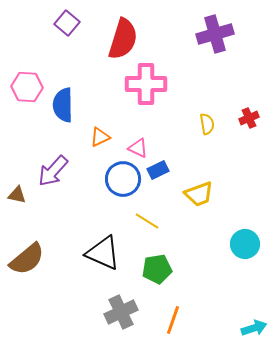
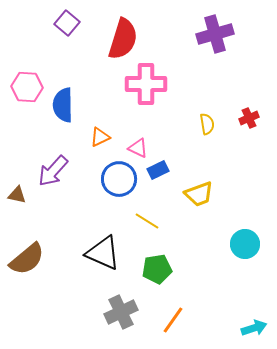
blue circle: moved 4 px left
orange line: rotated 16 degrees clockwise
